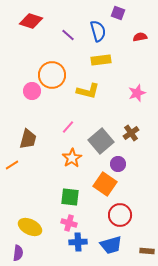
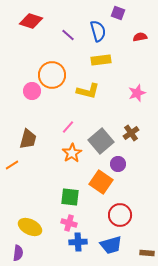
orange star: moved 5 px up
orange square: moved 4 px left, 2 px up
brown rectangle: moved 2 px down
